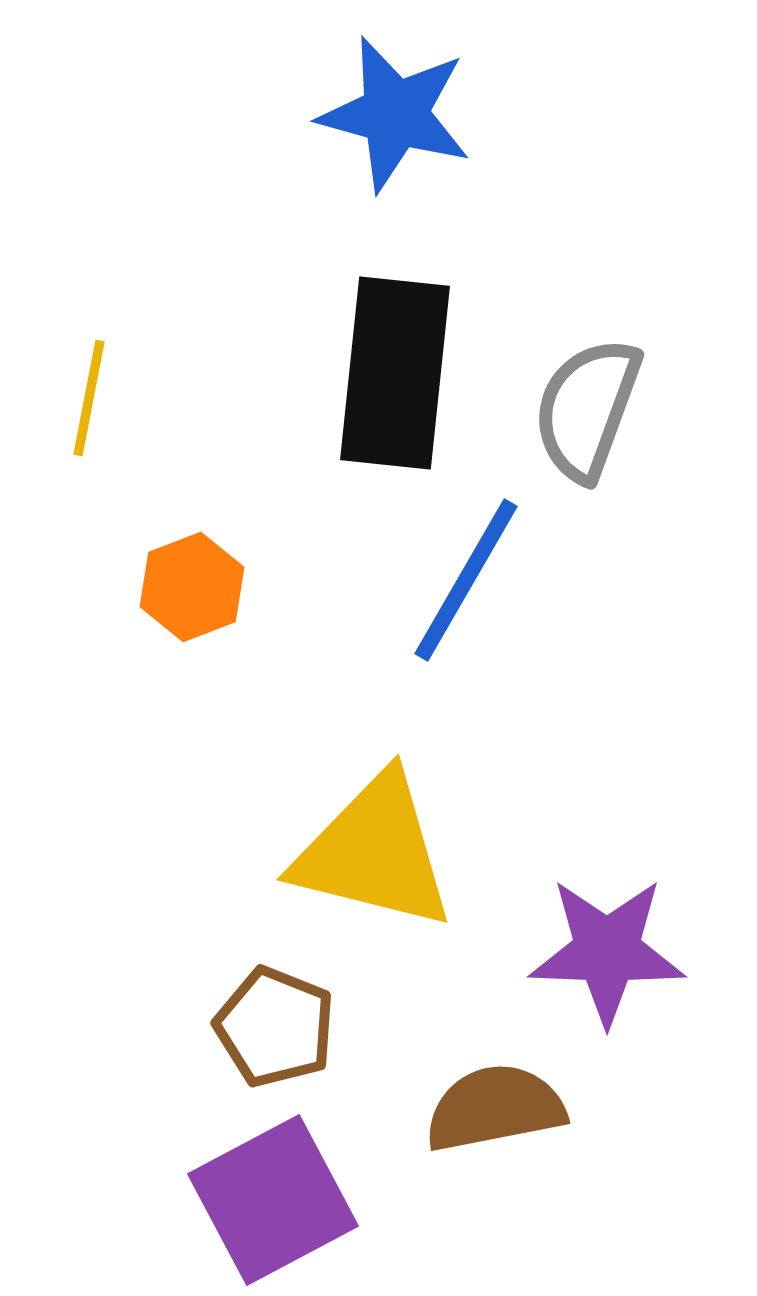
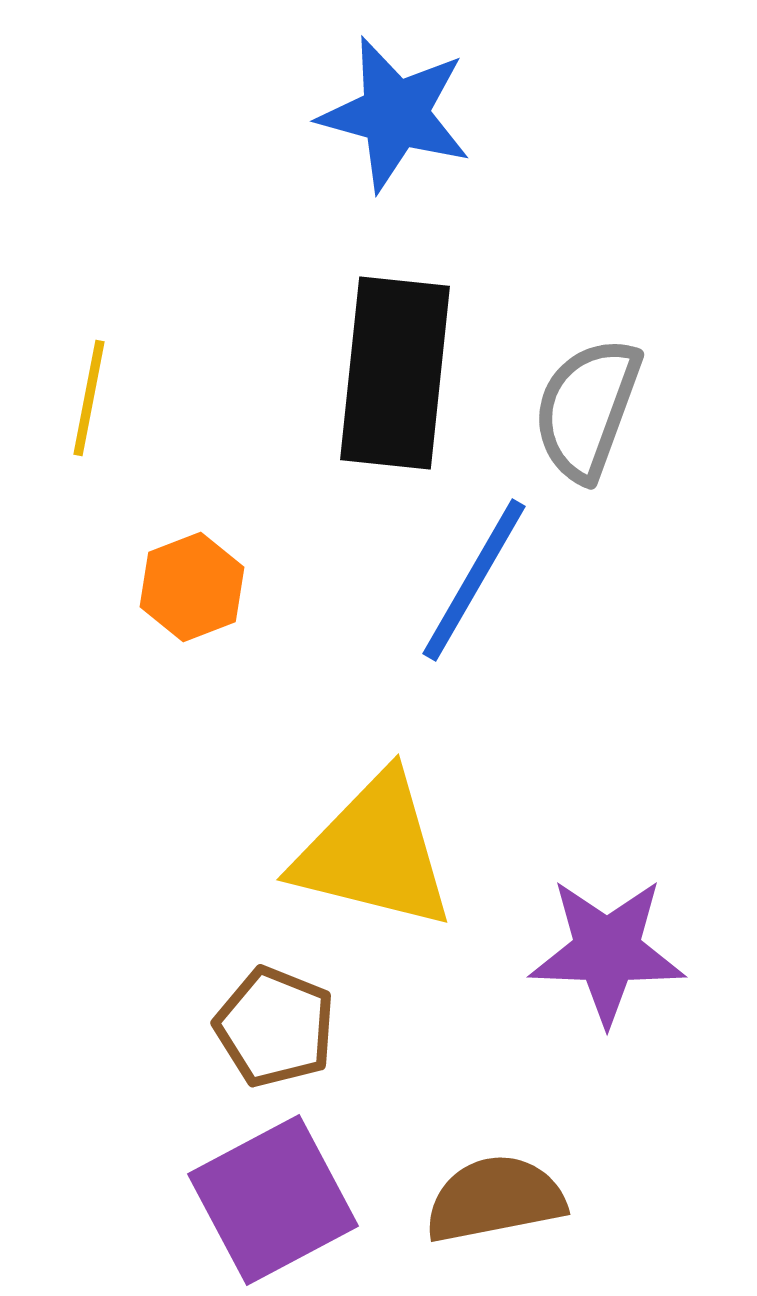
blue line: moved 8 px right
brown semicircle: moved 91 px down
